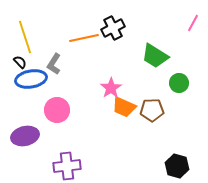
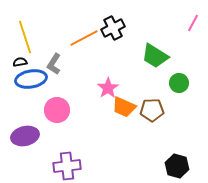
orange line: rotated 16 degrees counterclockwise
black semicircle: rotated 56 degrees counterclockwise
pink star: moved 3 px left
